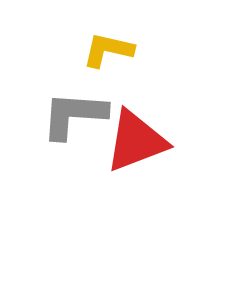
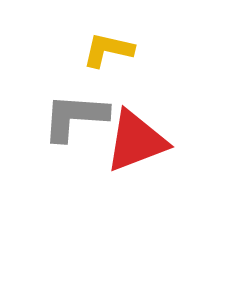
gray L-shape: moved 1 px right, 2 px down
